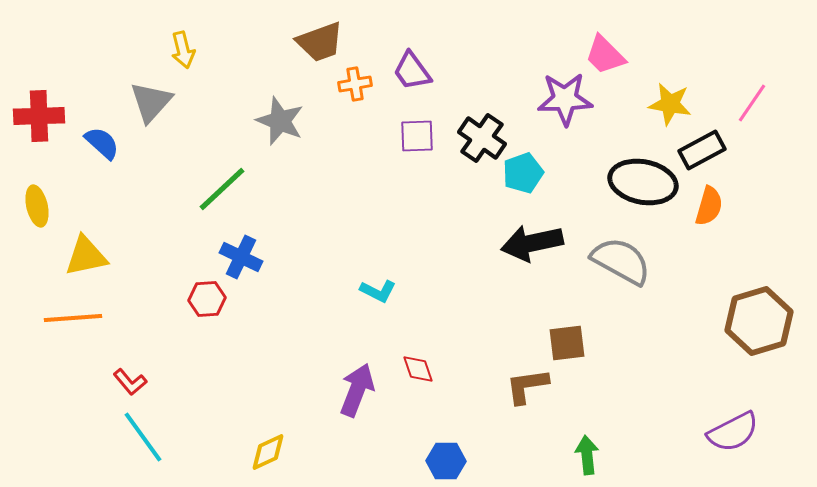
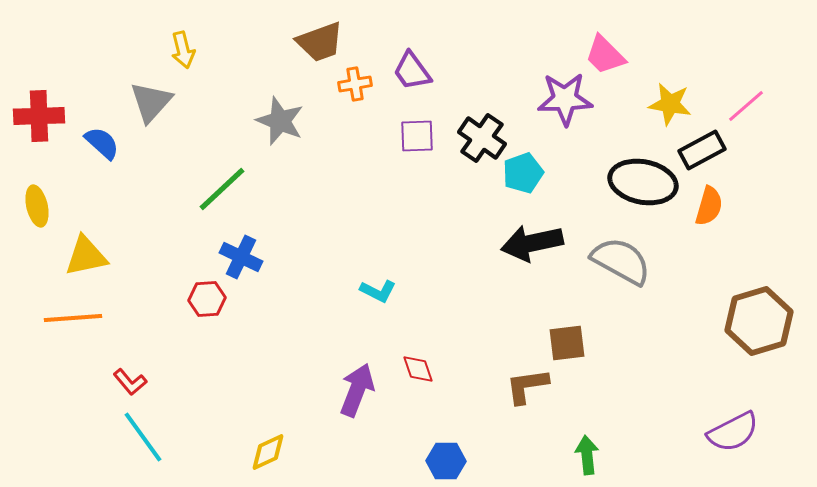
pink line: moved 6 px left, 3 px down; rotated 15 degrees clockwise
